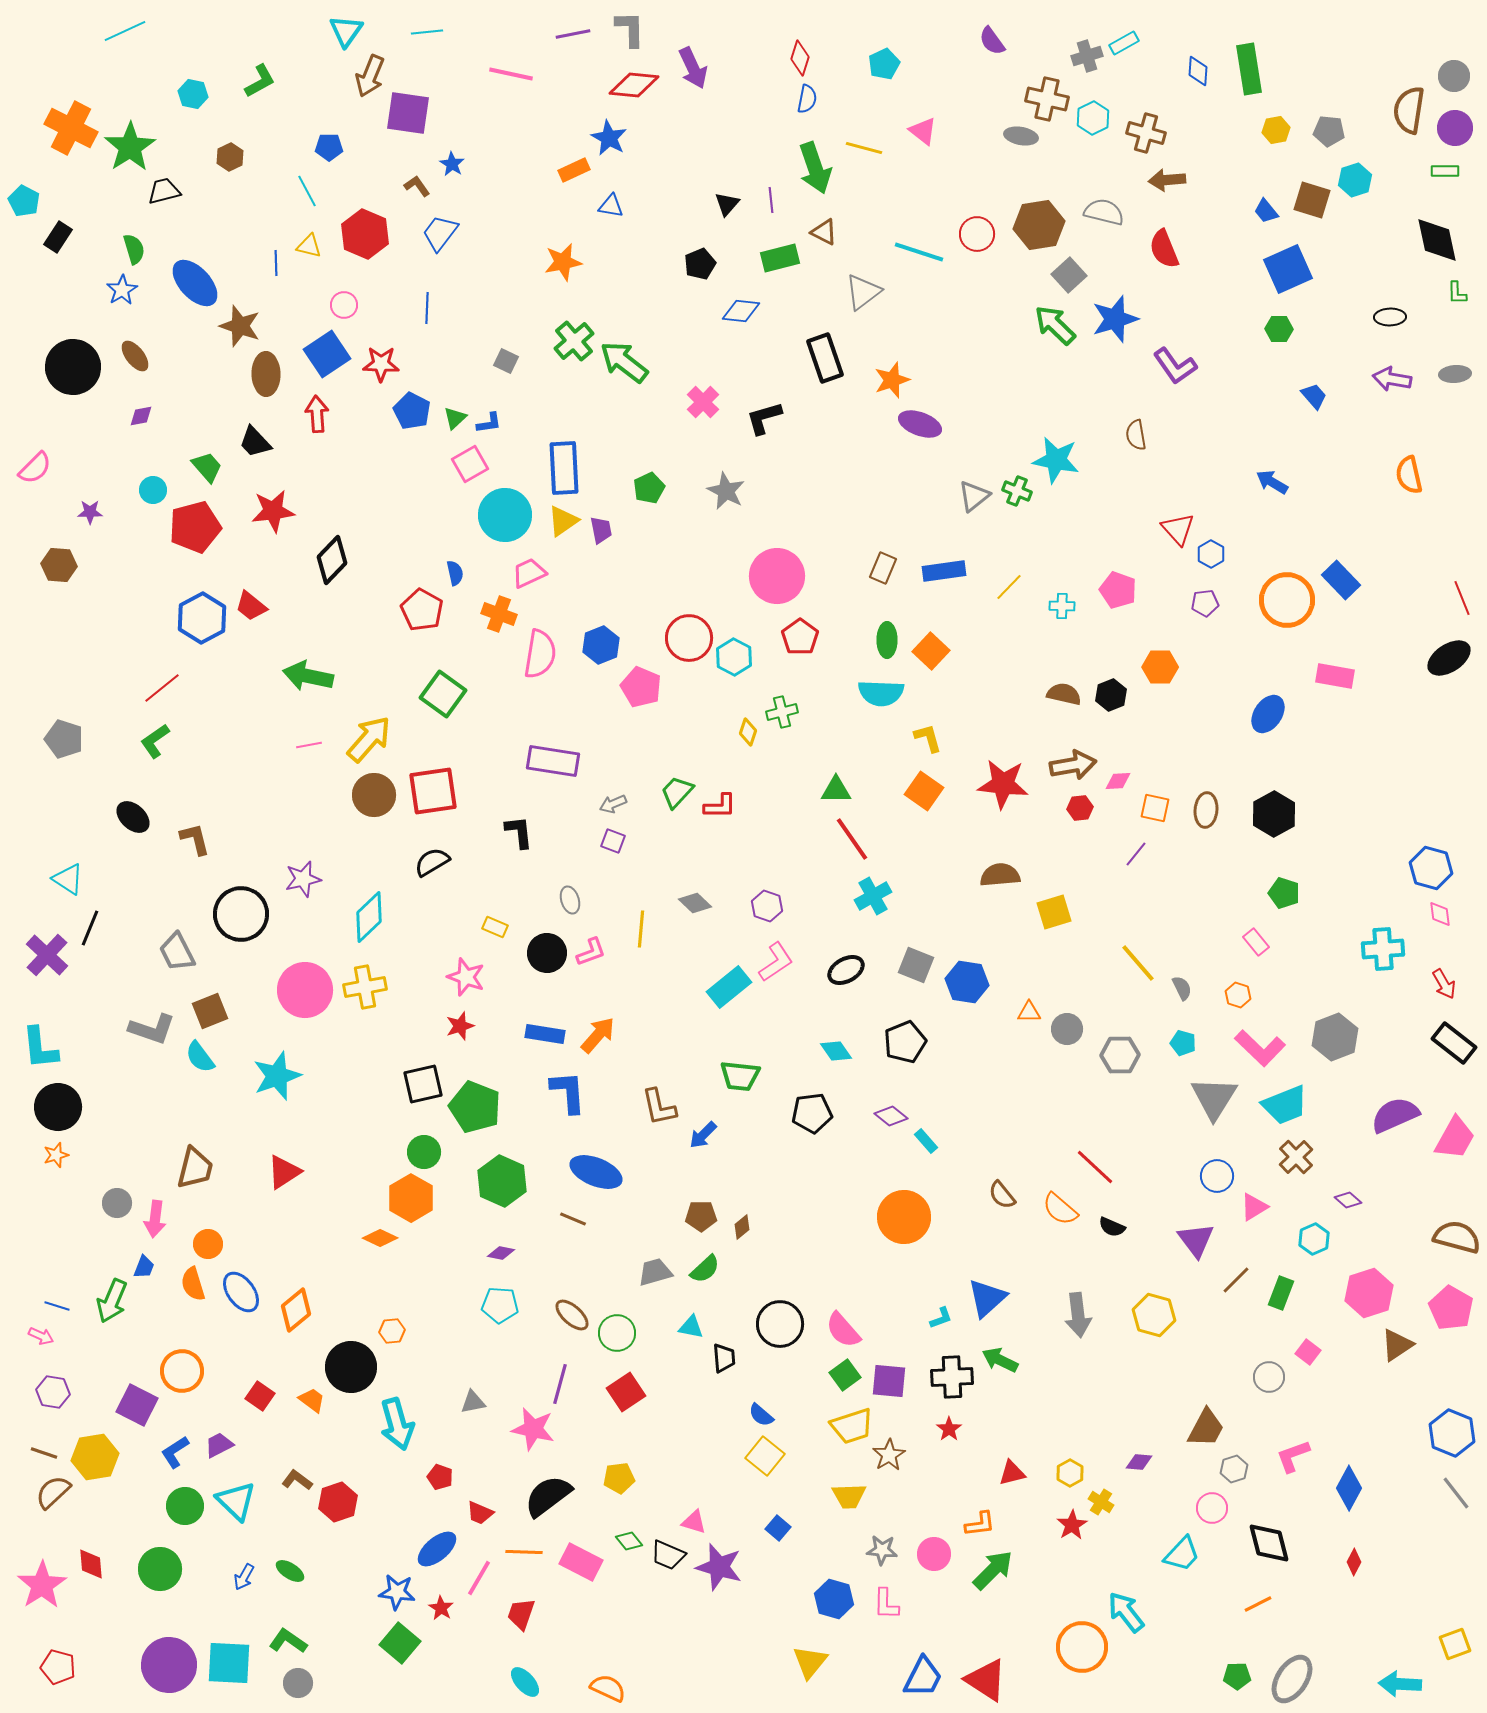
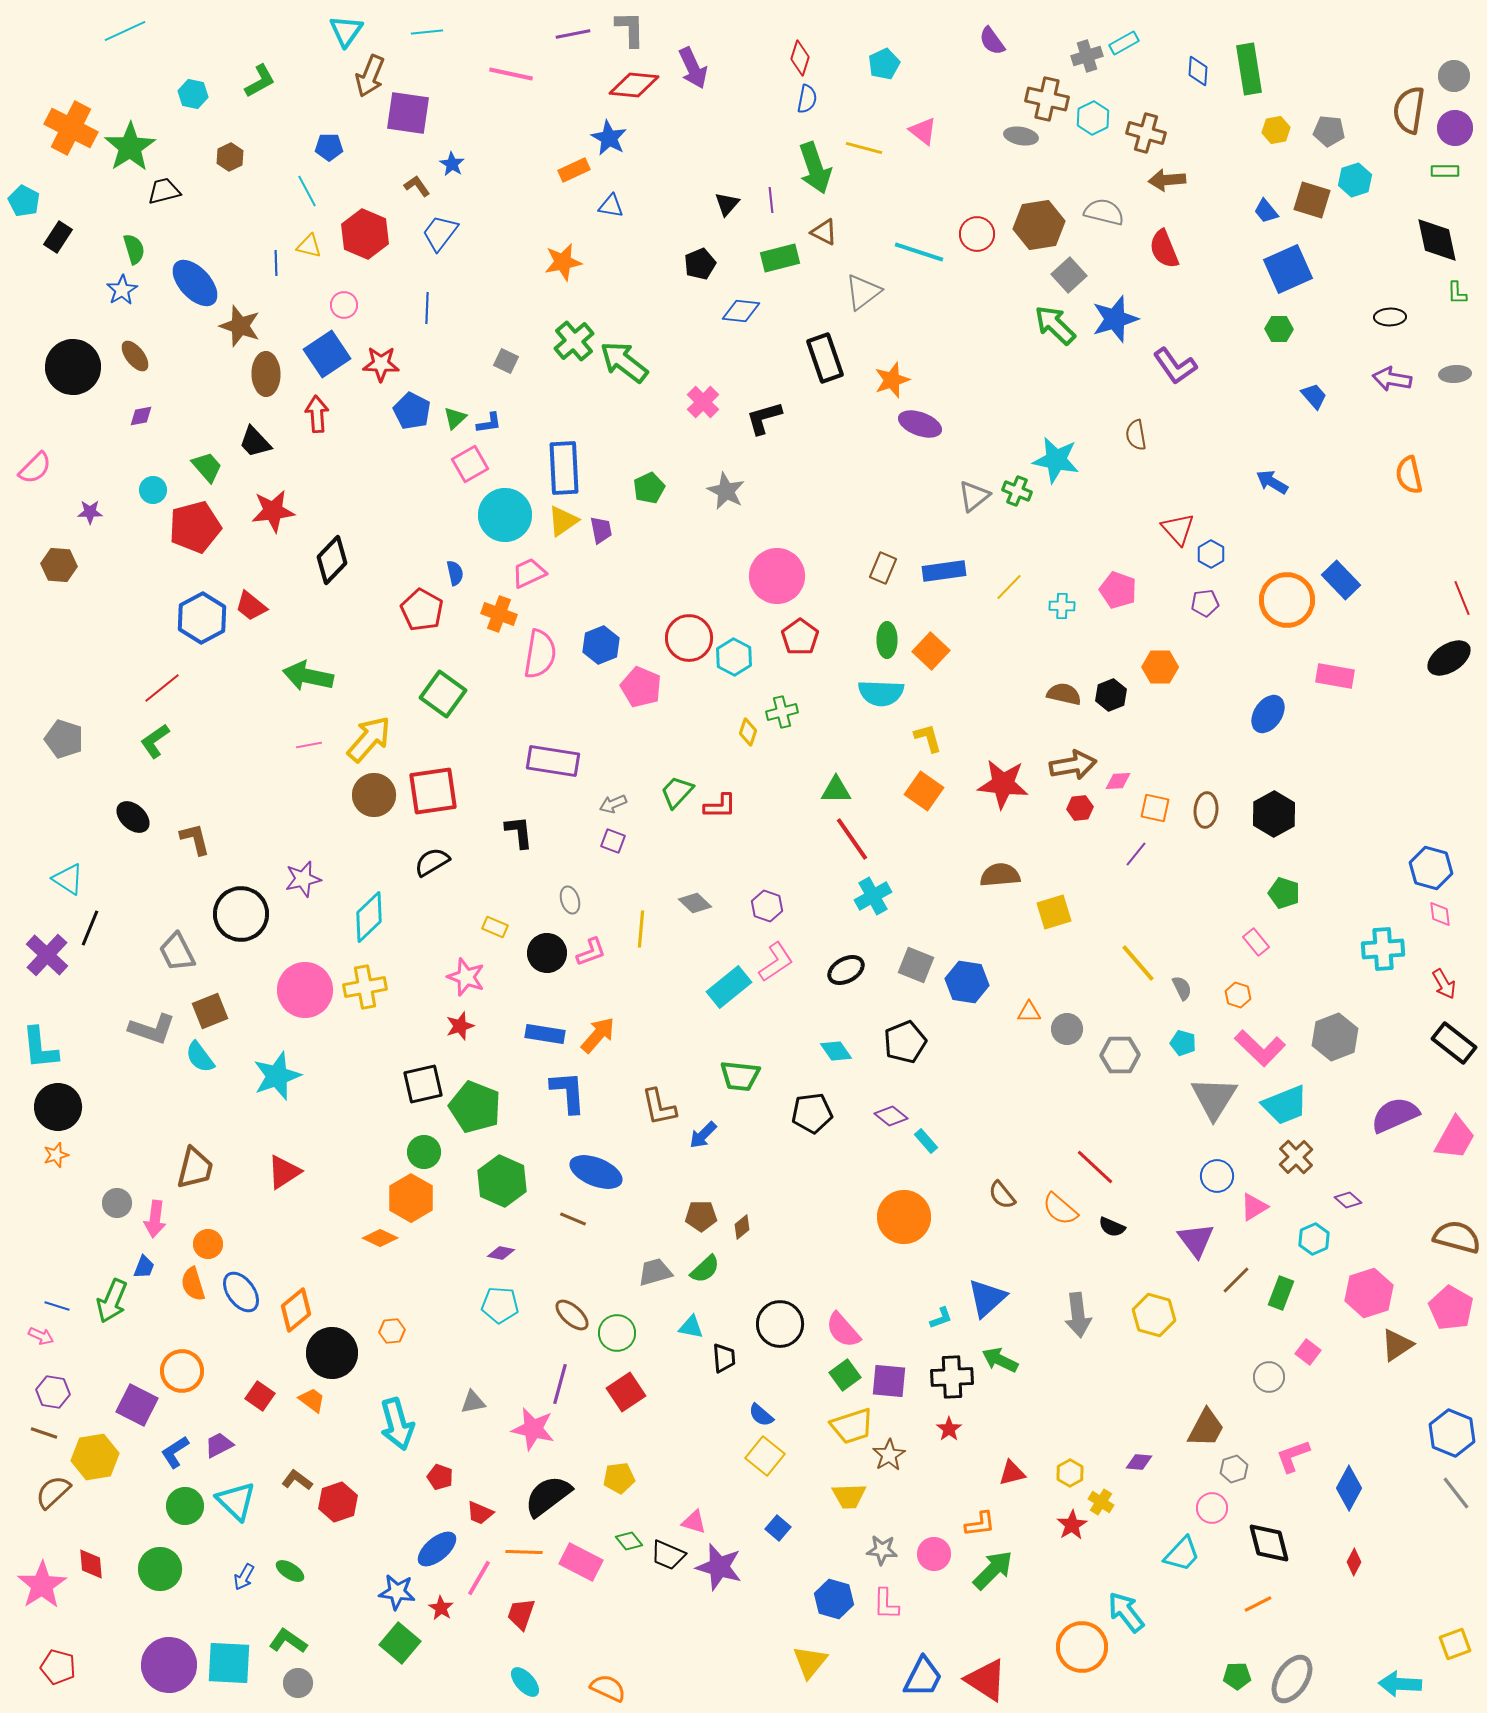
black circle at (351, 1367): moved 19 px left, 14 px up
brown line at (44, 1453): moved 20 px up
